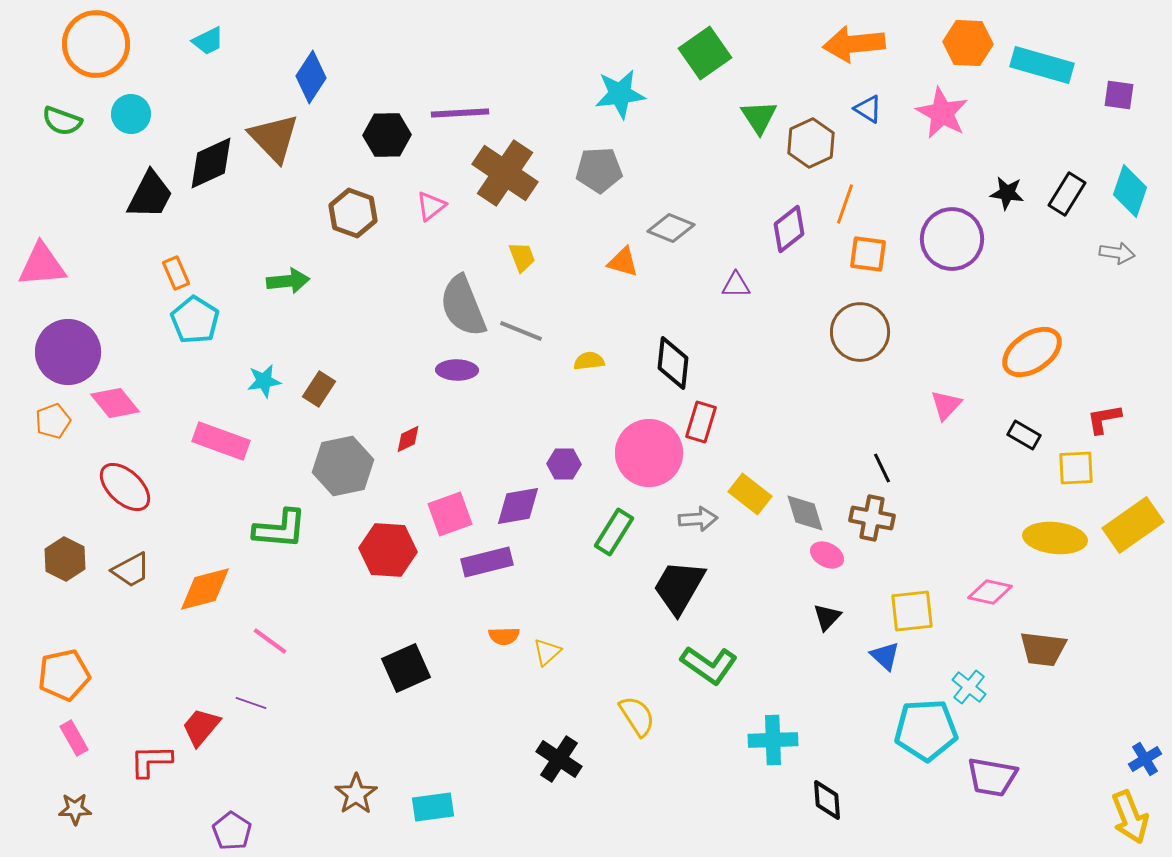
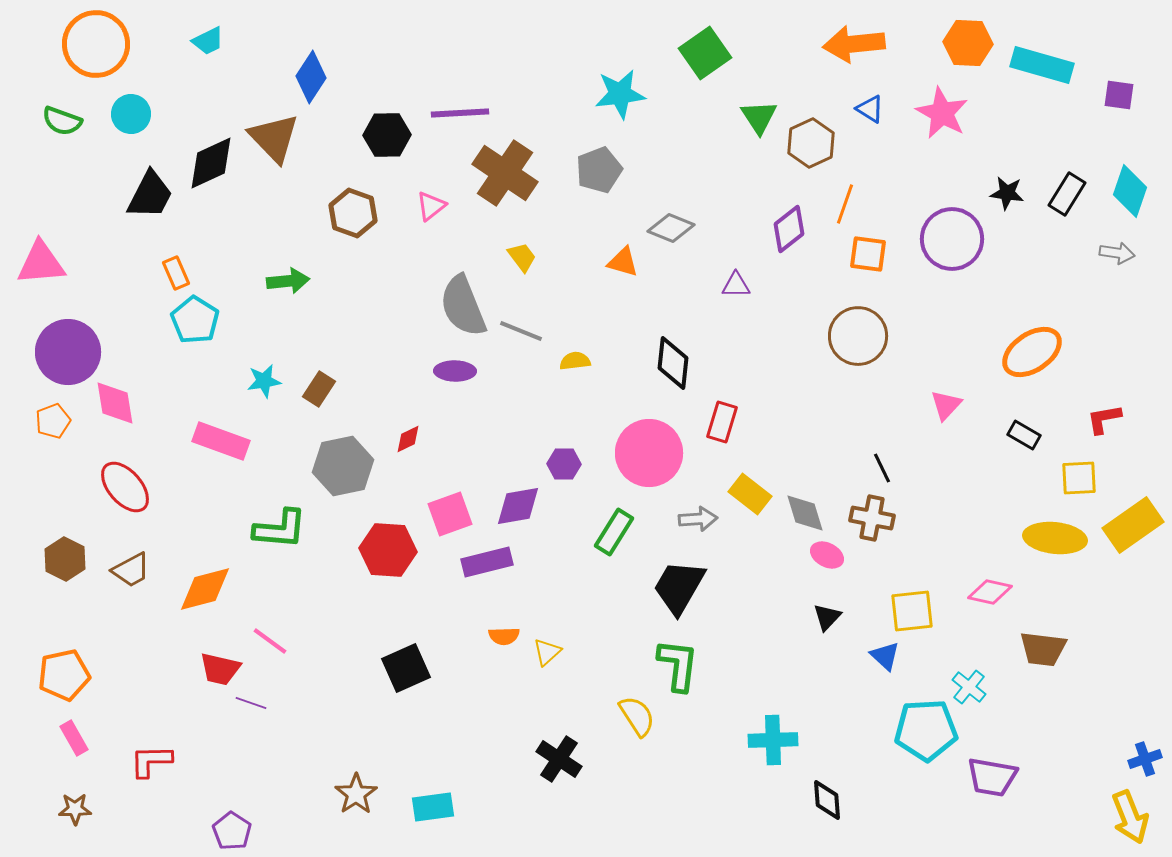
blue triangle at (868, 109): moved 2 px right
gray pentagon at (599, 170): rotated 18 degrees counterclockwise
yellow trapezoid at (522, 257): rotated 16 degrees counterclockwise
pink triangle at (42, 265): moved 1 px left, 2 px up
brown circle at (860, 332): moved 2 px left, 4 px down
yellow semicircle at (589, 361): moved 14 px left
purple ellipse at (457, 370): moved 2 px left, 1 px down
pink diamond at (115, 403): rotated 30 degrees clockwise
red rectangle at (701, 422): moved 21 px right
yellow square at (1076, 468): moved 3 px right, 10 px down
red ellipse at (125, 487): rotated 6 degrees clockwise
green L-shape at (709, 665): moved 31 px left; rotated 118 degrees counterclockwise
red trapezoid at (201, 727): moved 19 px right, 58 px up; rotated 117 degrees counterclockwise
blue cross at (1145, 759): rotated 12 degrees clockwise
